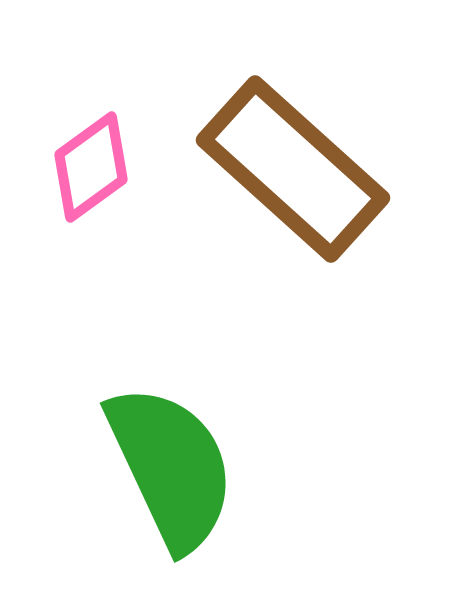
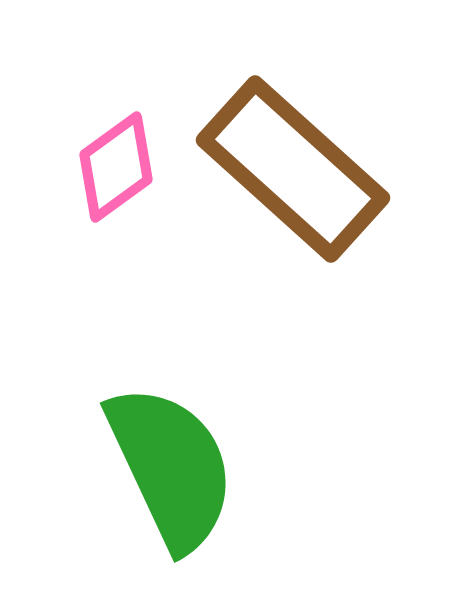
pink diamond: moved 25 px right
